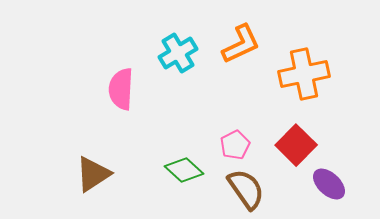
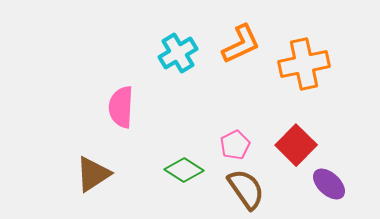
orange cross: moved 10 px up
pink semicircle: moved 18 px down
green diamond: rotated 9 degrees counterclockwise
